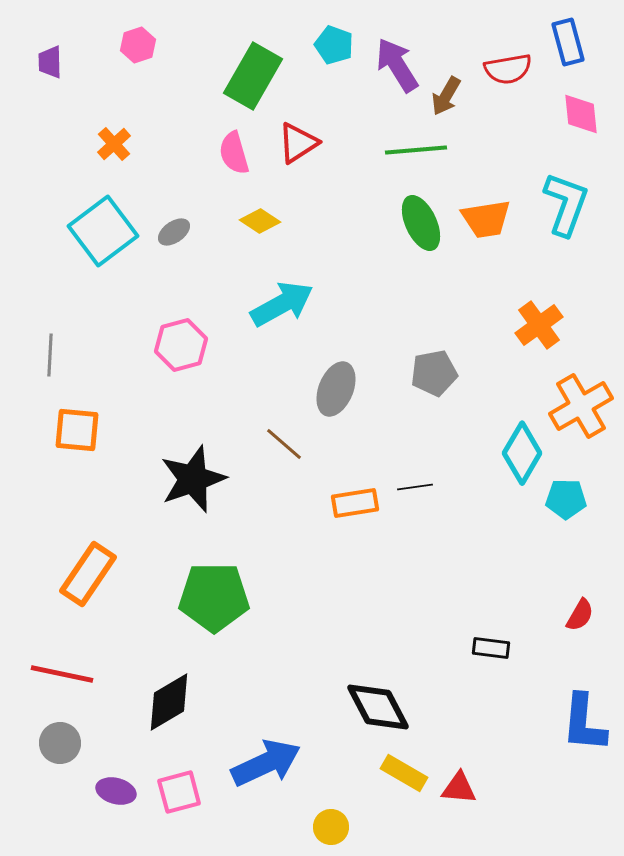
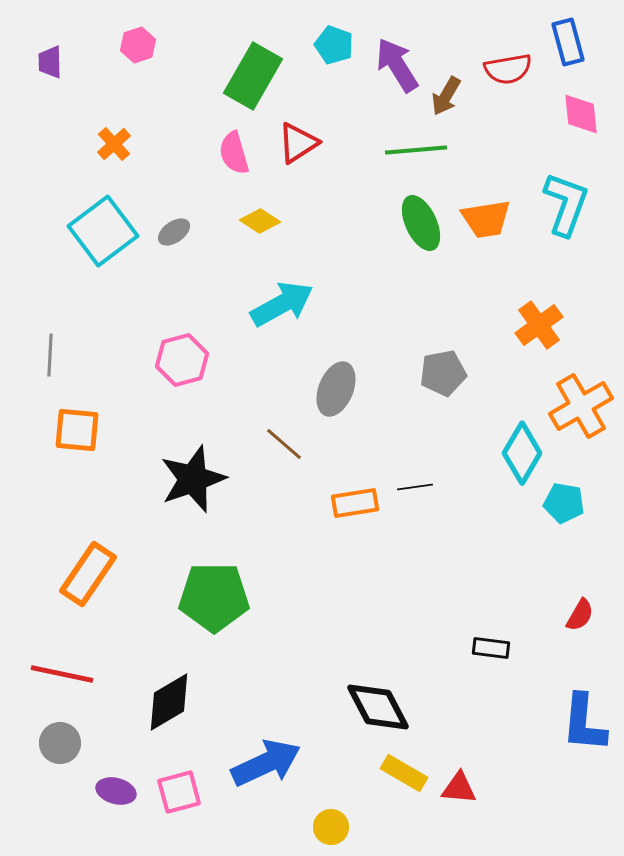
pink hexagon at (181, 345): moved 1 px right, 15 px down
gray pentagon at (434, 373): moved 9 px right
cyan pentagon at (566, 499): moved 2 px left, 4 px down; rotated 9 degrees clockwise
